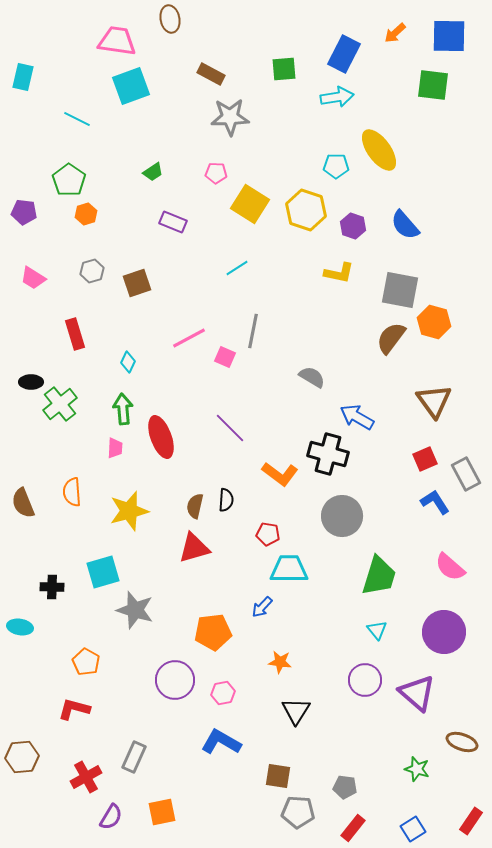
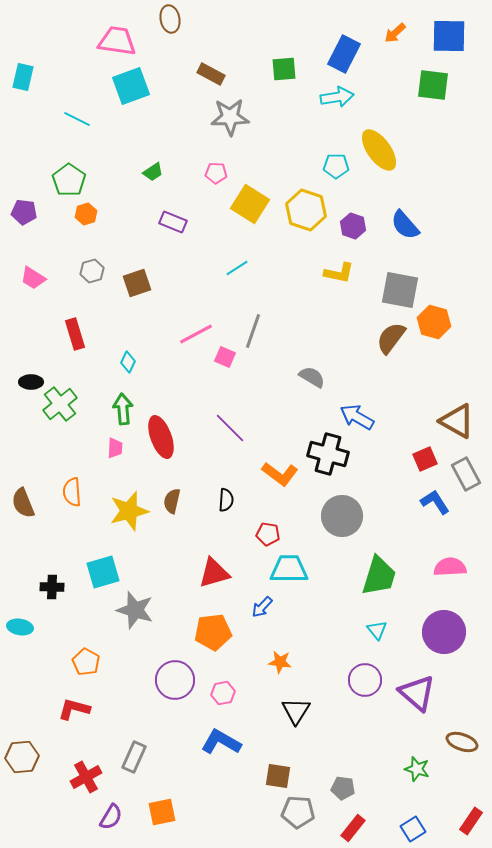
gray line at (253, 331): rotated 8 degrees clockwise
pink line at (189, 338): moved 7 px right, 4 px up
brown triangle at (434, 401): moved 23 px right, 20 px down; rotated 24 degrees counterclockwise
brown semicircle at (195, 506): moved 23 px left, 5 px up
red triangle at (194, 548): moved 20 px right, 25 px down
pink semicircle at (450, 567): rotated 136 degrees clockwise
gray pentagon at (345, 787): moved 2 px left, 1 px down
